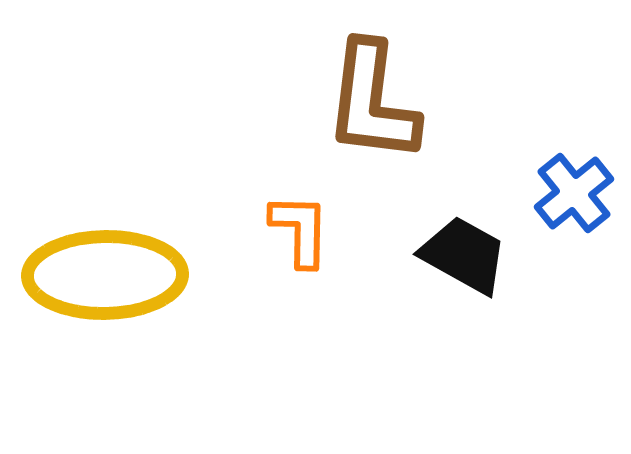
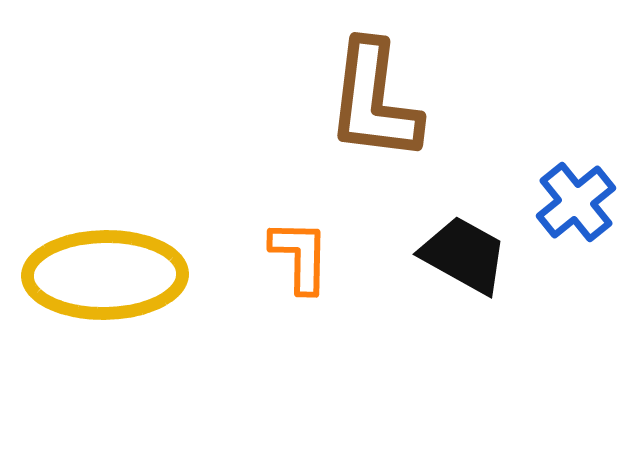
brown L-shape: moved 2 px right, 1 px up
blue cross: moved 2 px right, 9 px down
orange L-shape: moved 26 px down
